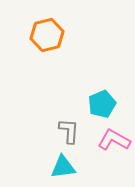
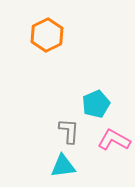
orange hexagon: rotated 12 degrees counterclockwise
cyan pentagon: moved 6 px left
cyan triangle: moved 1 px up
